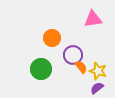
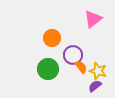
pink triangle: rotated 30 degrees counterclockwise
green circle: moved 7 px right
purple semicircle: moved 2 px left, 2 px up
